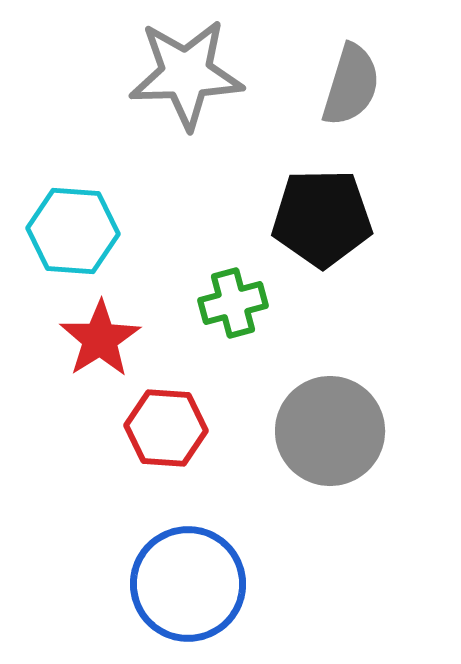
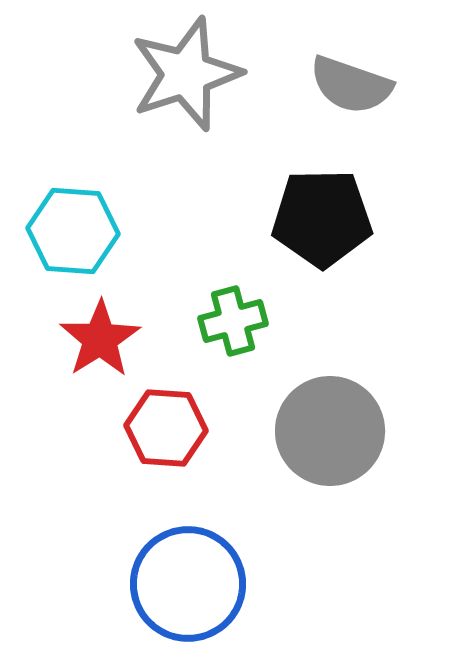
gray star: rotated 16 degrees counterclockwise
gray semicircle: rotated 92 degrees clockwise
green cross: moved 18 px down
